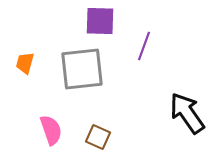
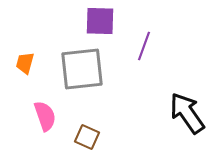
pink semicircle: moved 6 px left, 14 px up
brown square: moved 11 px left
